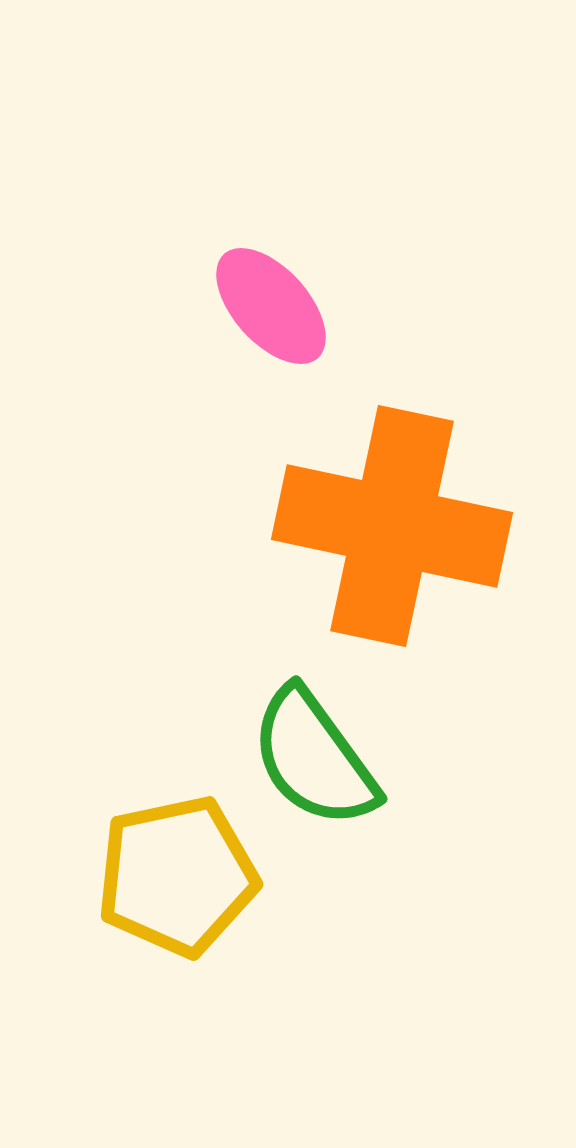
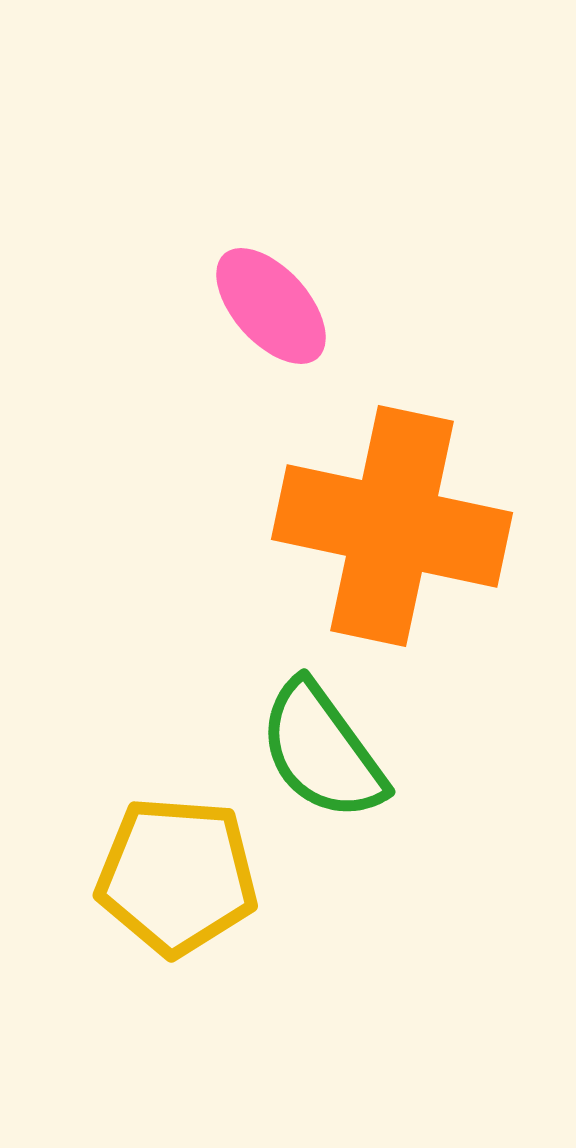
green semicircle: moved 8 px right, 7 px up
yellow pentagon: rotated 16 degrees clockwise
